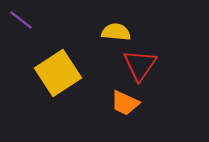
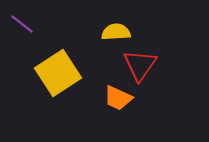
purple line: moved 1 px right, 4 px down
yellow semicircle: rotated 8 degrees counterclockwise
orange trapezoid: moved 7 px left, 5 px up
